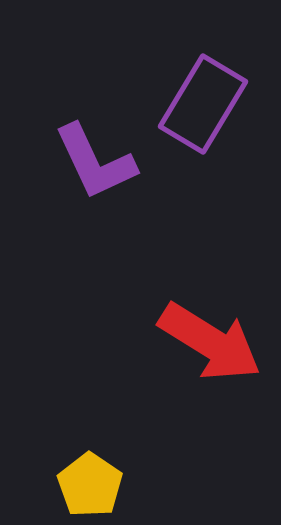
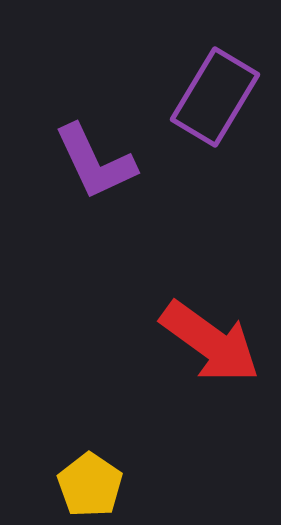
purple rectangle: moved 12 px right, 7 px up
red arrow: rotated 4 degrees clockwise
